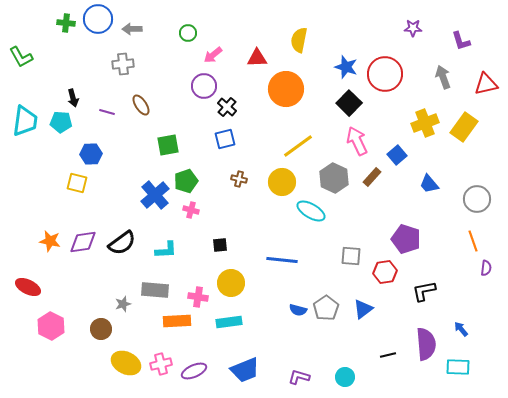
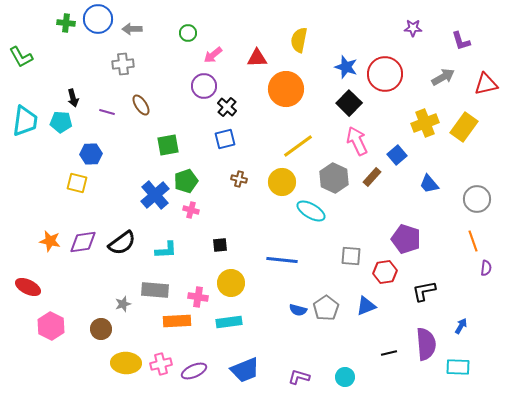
gray arrow at (443, 77): rotated 80 degrees clockwise
blue triangle at (363, 309): moved 3 px right, 3 px up; rotated 15 degrees clockwise
blue arrow at (461, 329): moved 3 px up; rotated 70 degrees clockwise
black line at (388, 355): moved 1 px right, 2 px up
yellow ellipse at (126, 363): rotated 24 degrees counterclockwise
